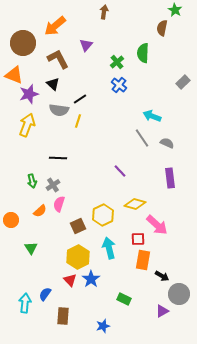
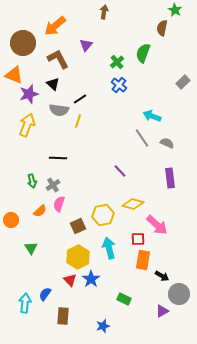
green semicircle at (143, 53): rotated 18 degrees clockwise
yellow diamond at (135, 204): moved 2 px left
yellow hexagon at (103, 215): rotated 15 degrees clockwise
